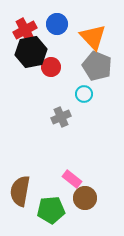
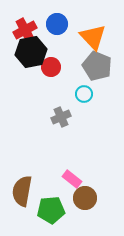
brown semicircle: moved 2 px right
